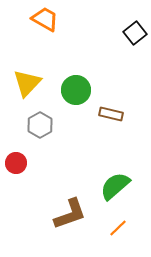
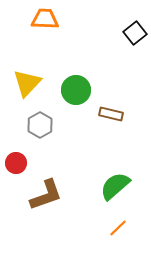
orange trapezoid: rotated 28 degrees counterclockwise
brown L-shape: moved 24 px left, 19 px up
